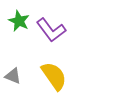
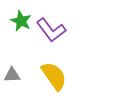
green star: moved 2 px right
gray triangle: moved 1 px left, 1 px up; rotated 24 degrees counterclockwise
